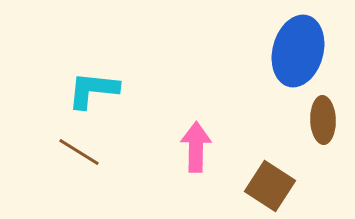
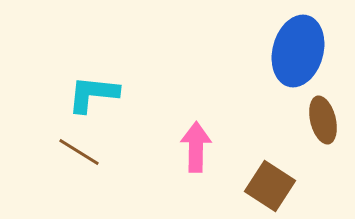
cyan L-shape: moved 4 px down
brown ellipse: rotated 12 degrees counterclockwise
